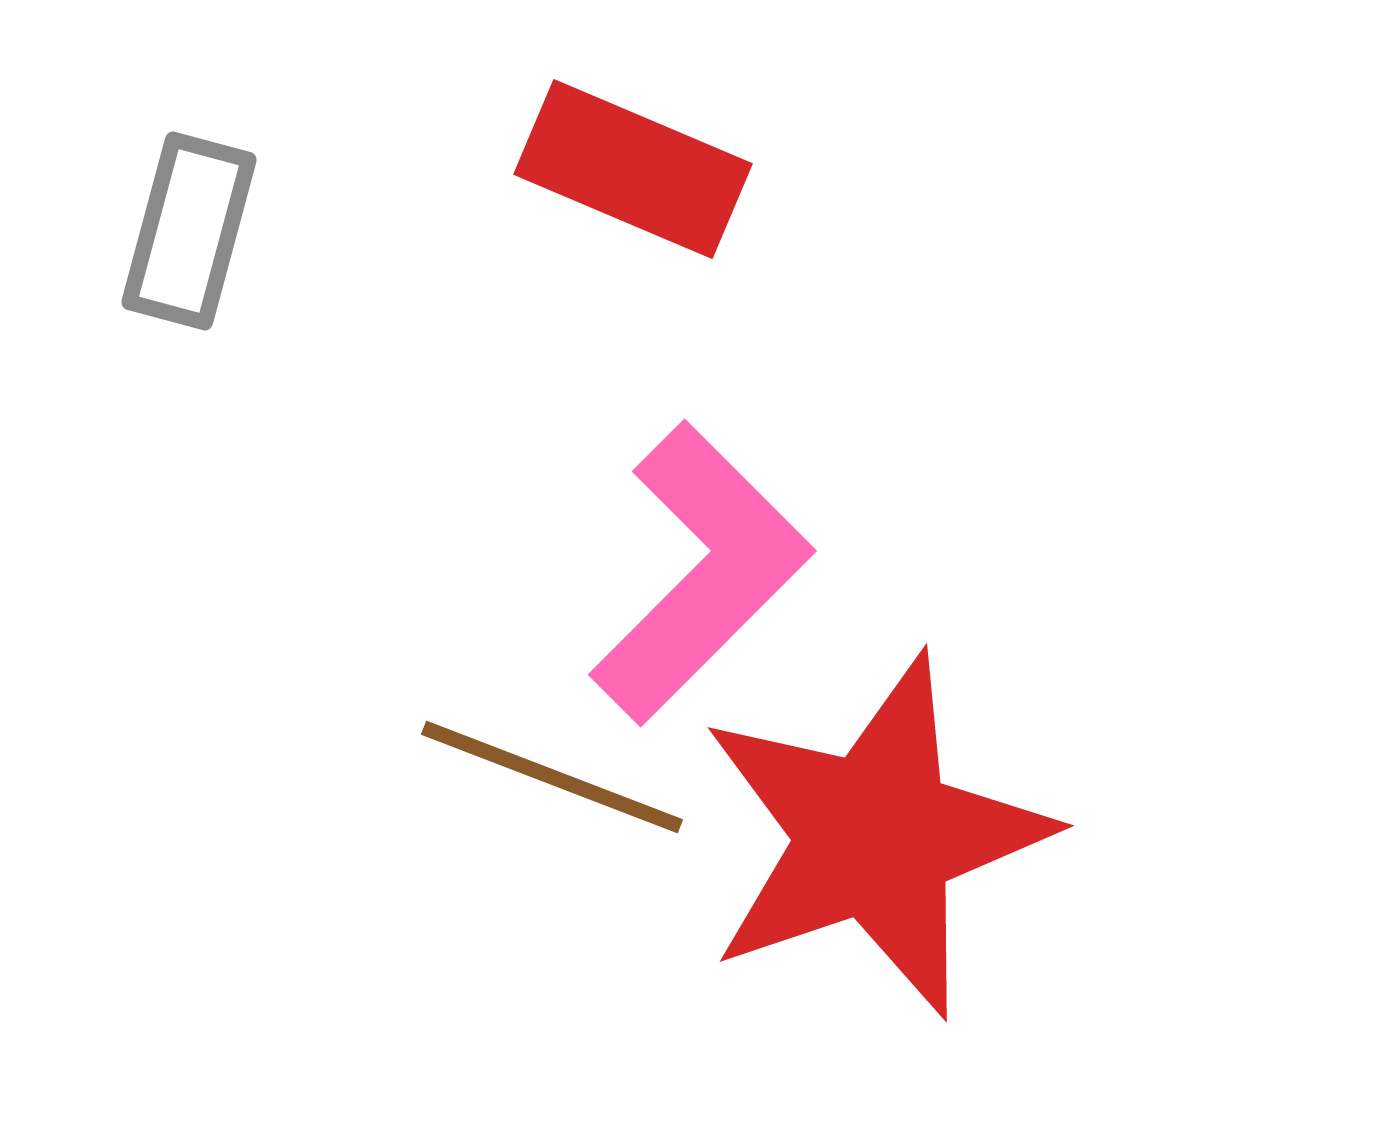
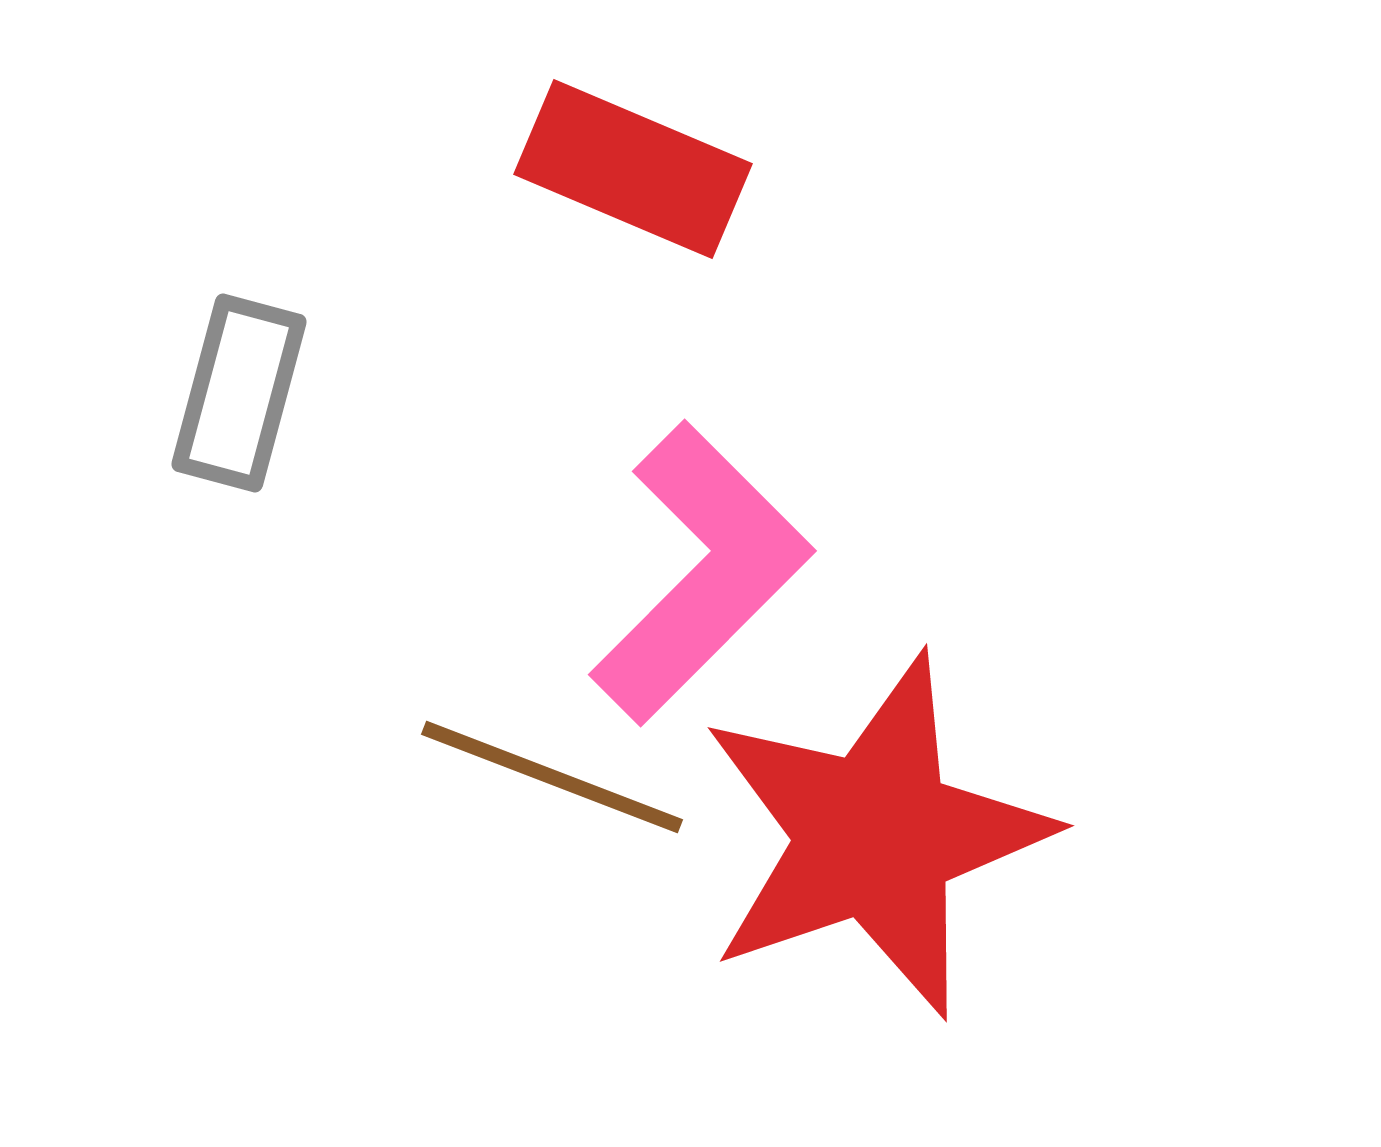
gray rectangle: moved 50 px right, 162 px down
